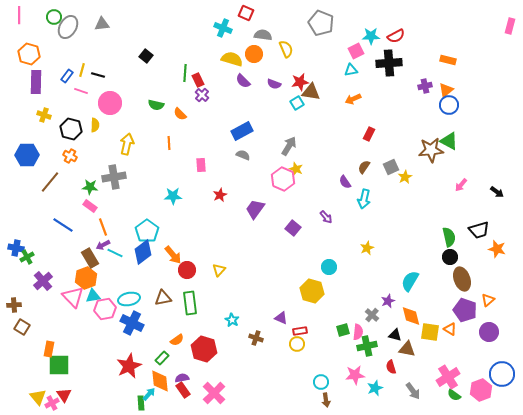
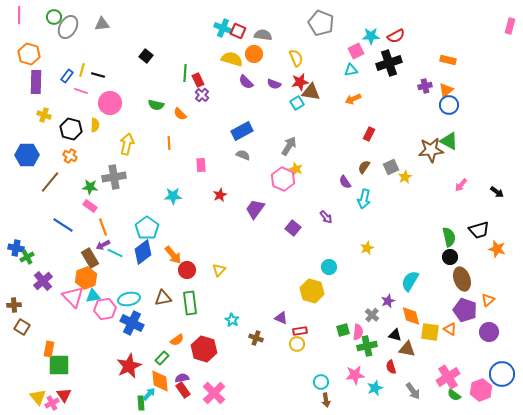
red square at (246, 13): moved 8 px left, 18 px down
yellow semicircle at (286, 49): moved 10 px right, 9 px down
black cross at (389, 63): rotated 15 degrees counterclockwise
purple semicircle at (243, 81): moved 3 px right, 1 px down
cyan pentagon at (147, 231): moved 3 px up
